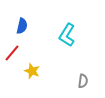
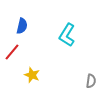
red line: moved 1 px up
yellow star: moved 4 px down
gray semicircle: moved 8 px right
